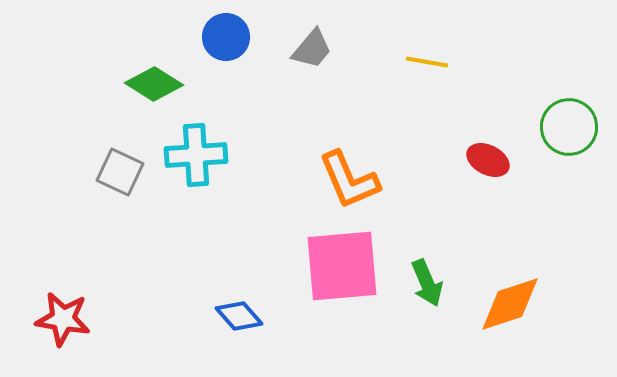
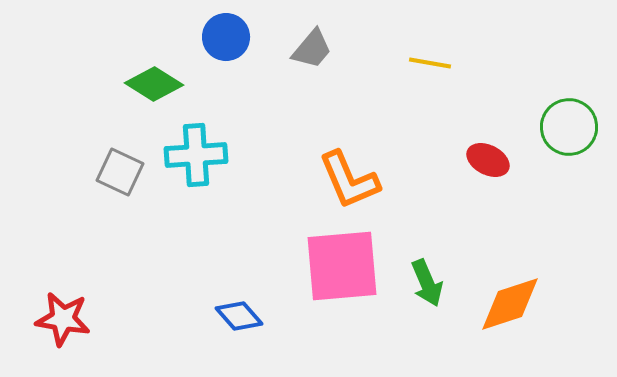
yellow line: moved 3 px right, 1 px down
